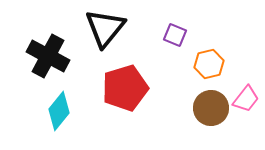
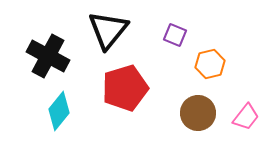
black triangle: moved 3 px right, 2 px down
orange hexagon: moved 1 px right
pink trapezoid: moved 18 px down
brown circle: moved 13 px left, 5 px down
